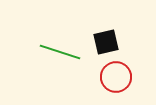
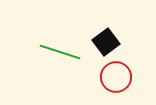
black square: rotated 24 degrees counterclockwise
